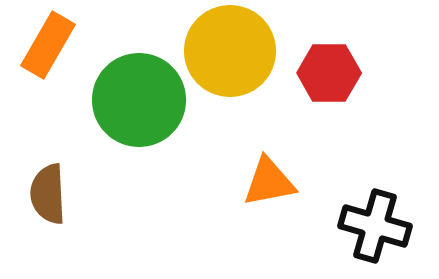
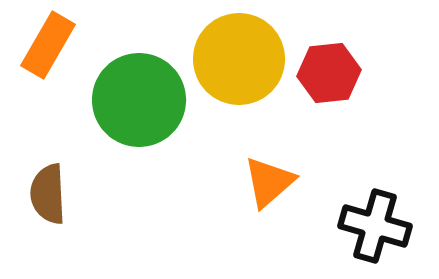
yellow circle: moved 9 px right, 8 px down
red hexagon: rotated 6 degrees counterclockwise
orange triangle: rotated 30 degrees counterclockwise
